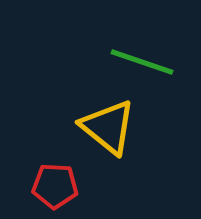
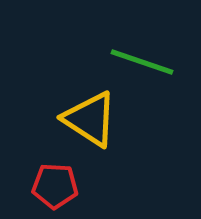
yellow triangle: moved 18 px left, 8 px up; rotated 6 degrees counterclockwise
